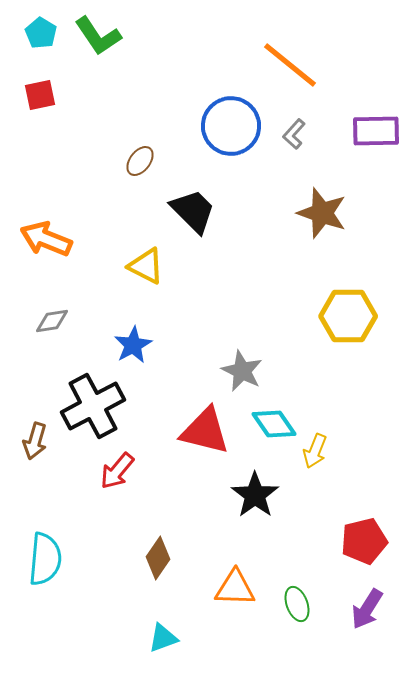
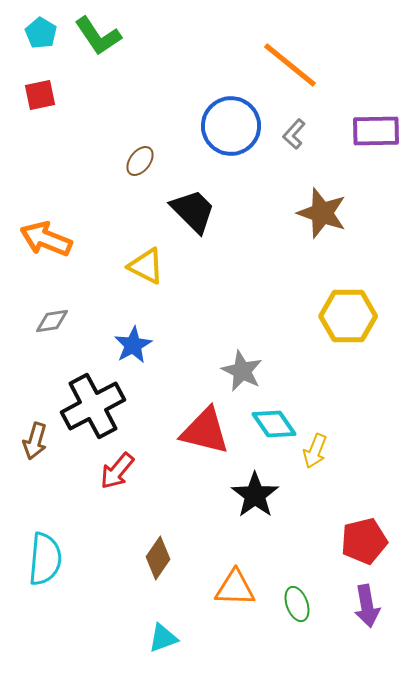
purple arrow: moved 3 px up; rotated 42 degrees counterclockwise
